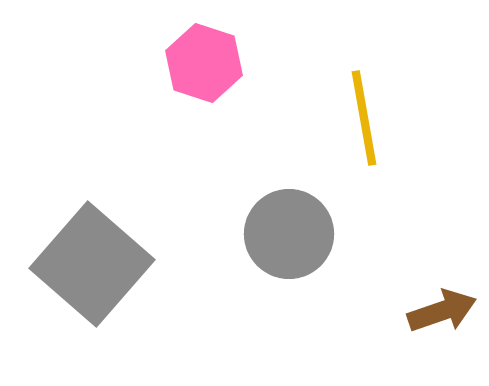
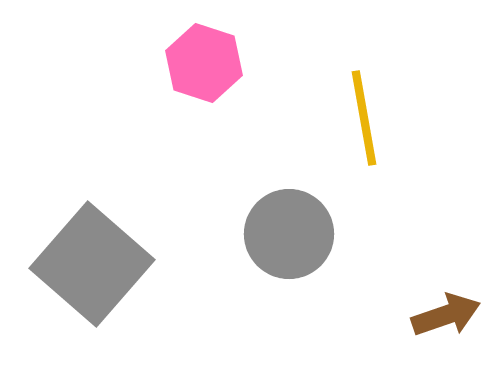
brown arrow: moved 4 px right, 4 px down
